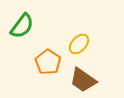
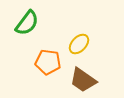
green semicircle: moved 5 px right, 3 px up
orange pentagon: rotated 25 degrees counterclockwise
